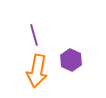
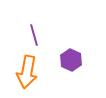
orange arrow: moved 10 px left, 1 px down
